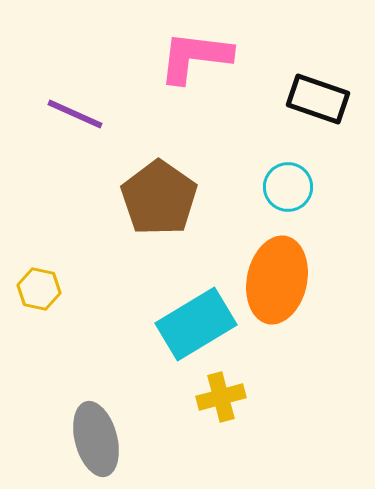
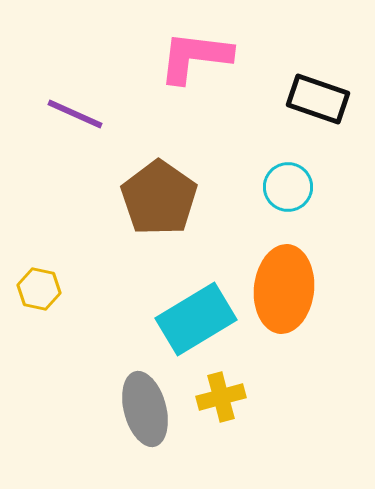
orange ellipse: moved 7 px right, 9 px down; rotated 6 degrees counterclockwise
cyan rectangle: moved 5 px up
gray ellipse: moved 49 px right, 30 px up
